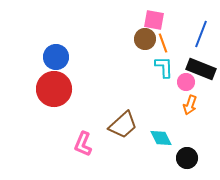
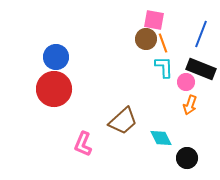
brown circle: moved 1 px right
brown trapezoid: moved 4 px up
